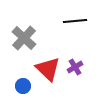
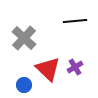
blue circle: moved 1 px right, 1 px up
